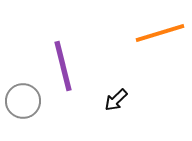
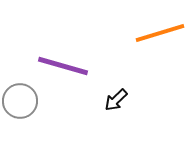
purple line: rotated 60 degrees counterclockwise
gray circle: moved 3 px left
